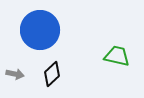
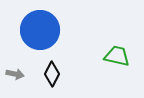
black diamond: rotated 20 degrees counterclockwise
